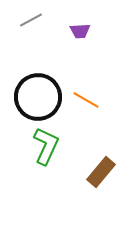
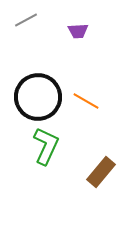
gray line: moved 5 px left
purple trapezoid: moved 2 px left
orange line: moved 1 px down
